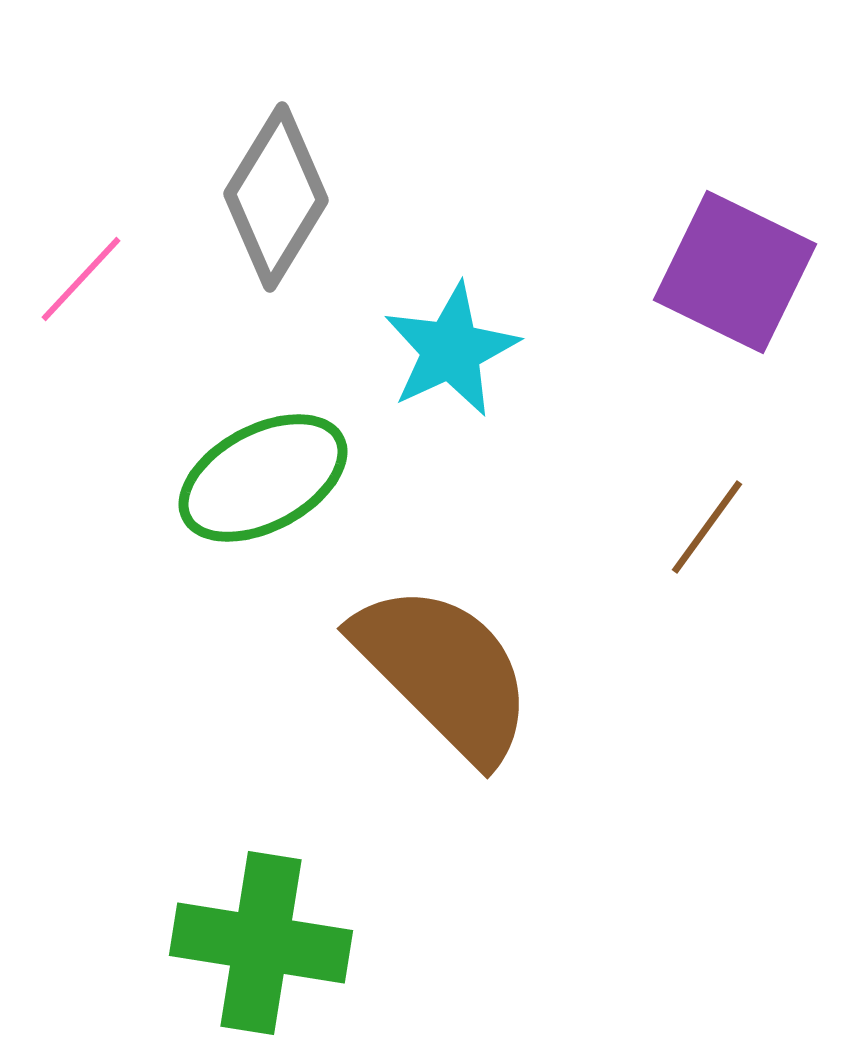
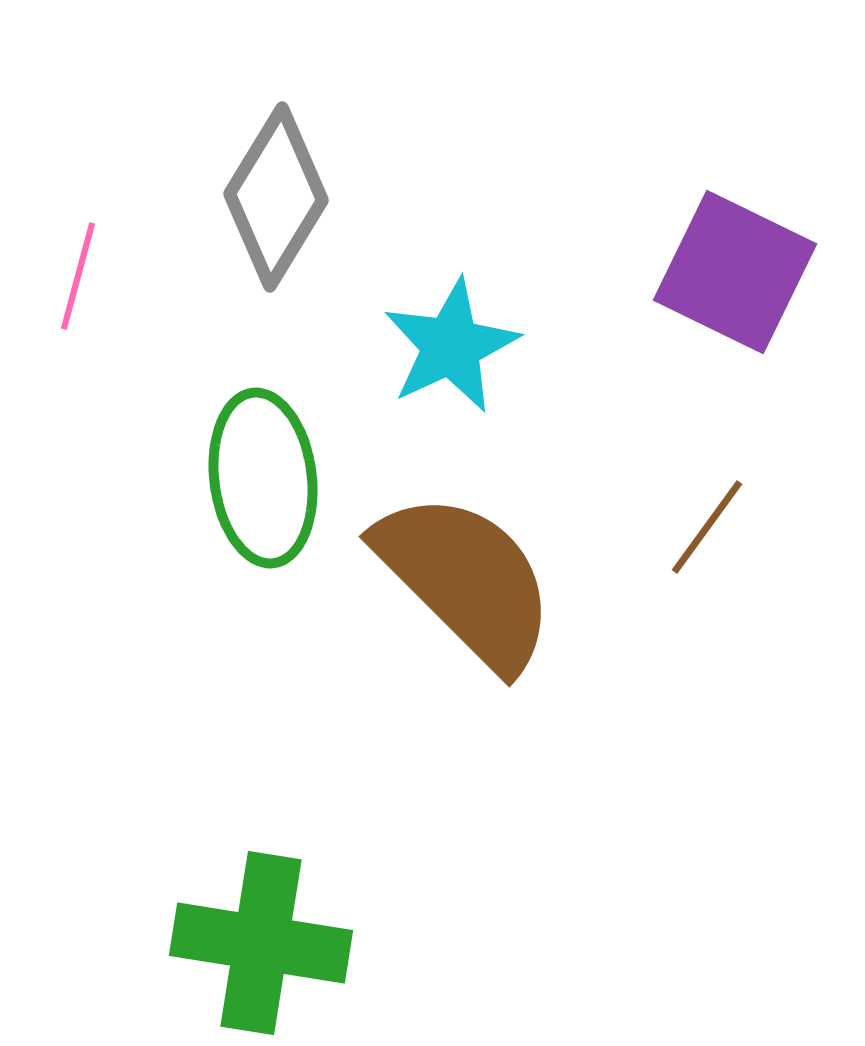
pink line: moved 3 px left, 3 px up; rotated 28 degrees counterclockwise
cyan star: moved 4 px up
green ellipse: rotated 69 degrees counterclockwise
brown semicircle: moved 22 px right, 92 px up
